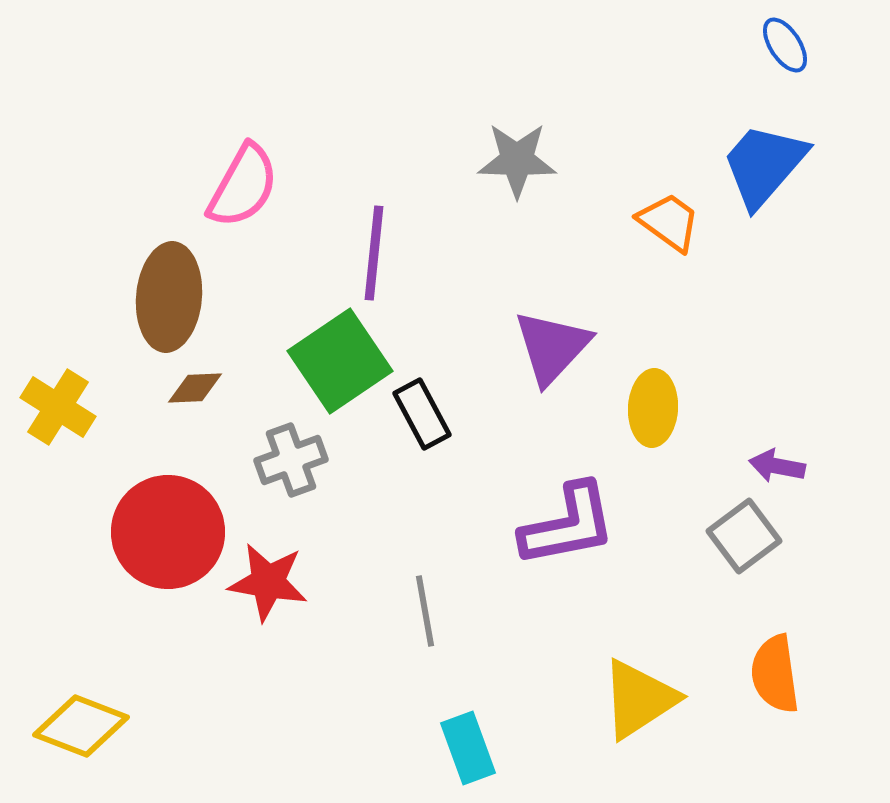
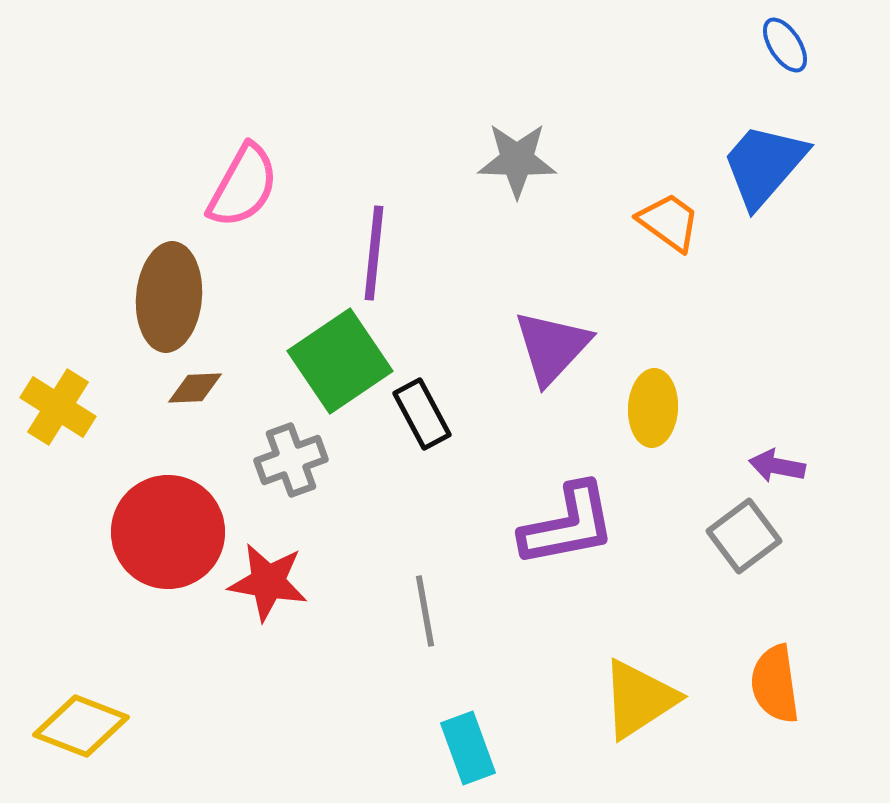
orange semicircle: moved 10 px down
